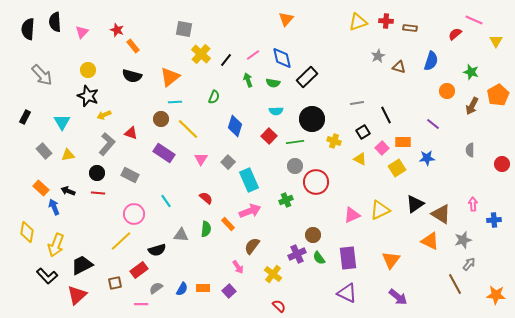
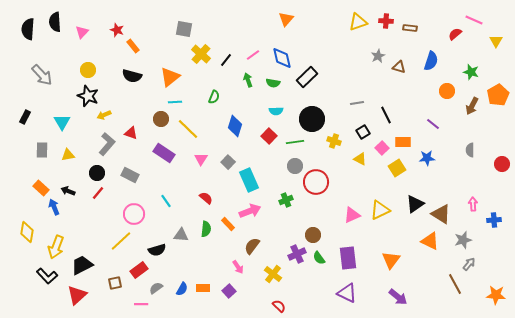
gray rectangle at (44, 151): moved 2 px left, 1 px up; rotated 42 degrees clockwise
red line at (98, 193): rotated 56 degrees counterclockwise
yellow arrow at (56, 245): moved 2 px down
